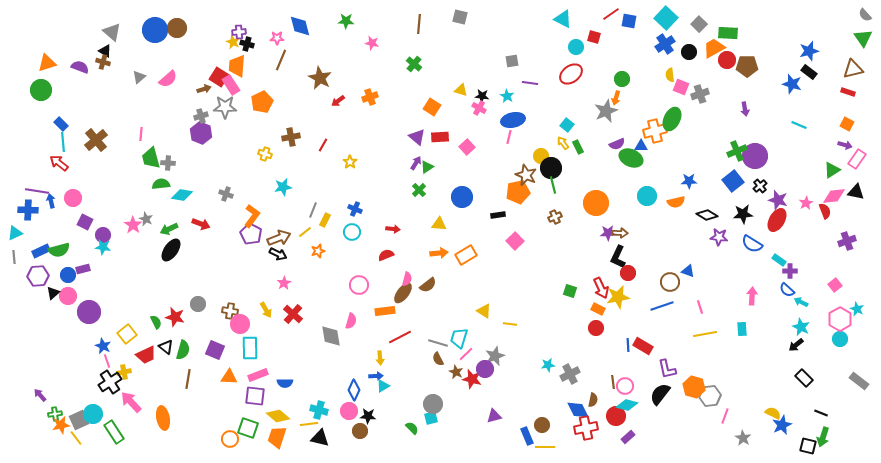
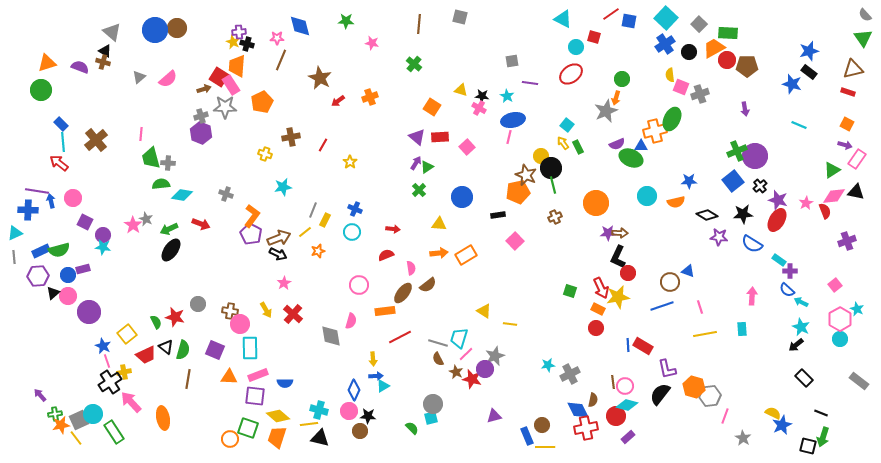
pink semicircle at (407, 279): moved 4 px right, 11 px up; rotated 24 degrees counterclockwise
yellow arrow at (380, 358): moved 7 px left, 1 px down
